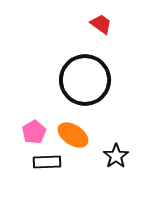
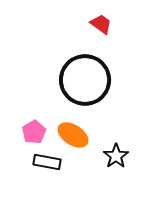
black rectangle: rotated 12 degrees clockwise
